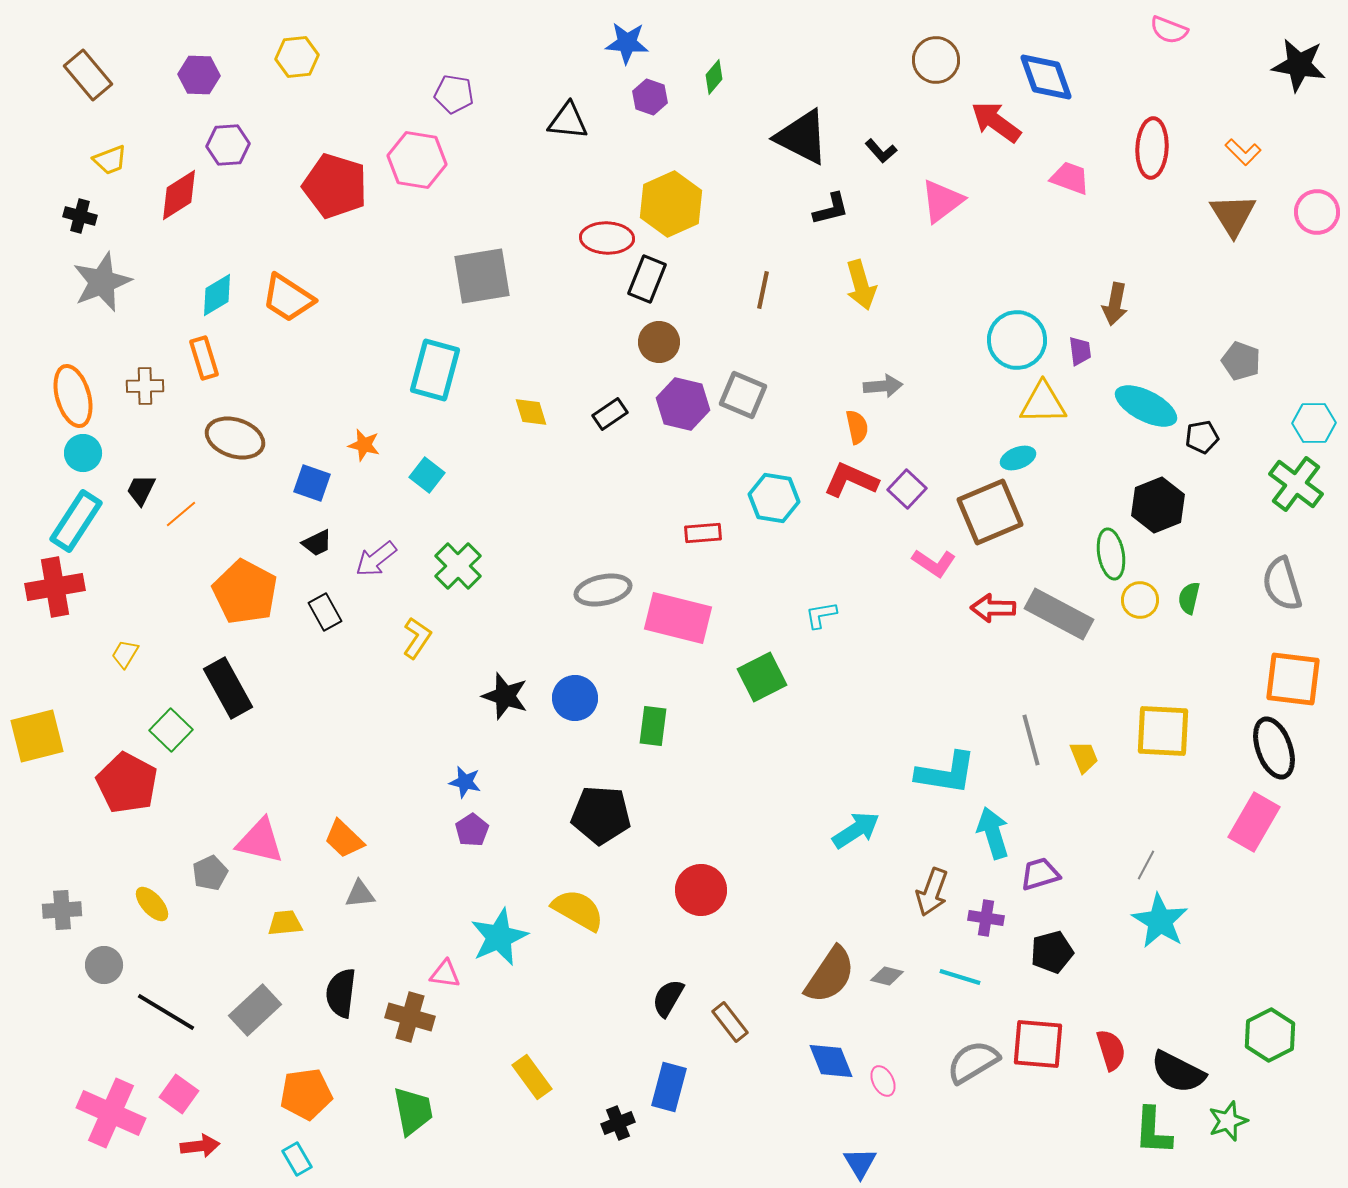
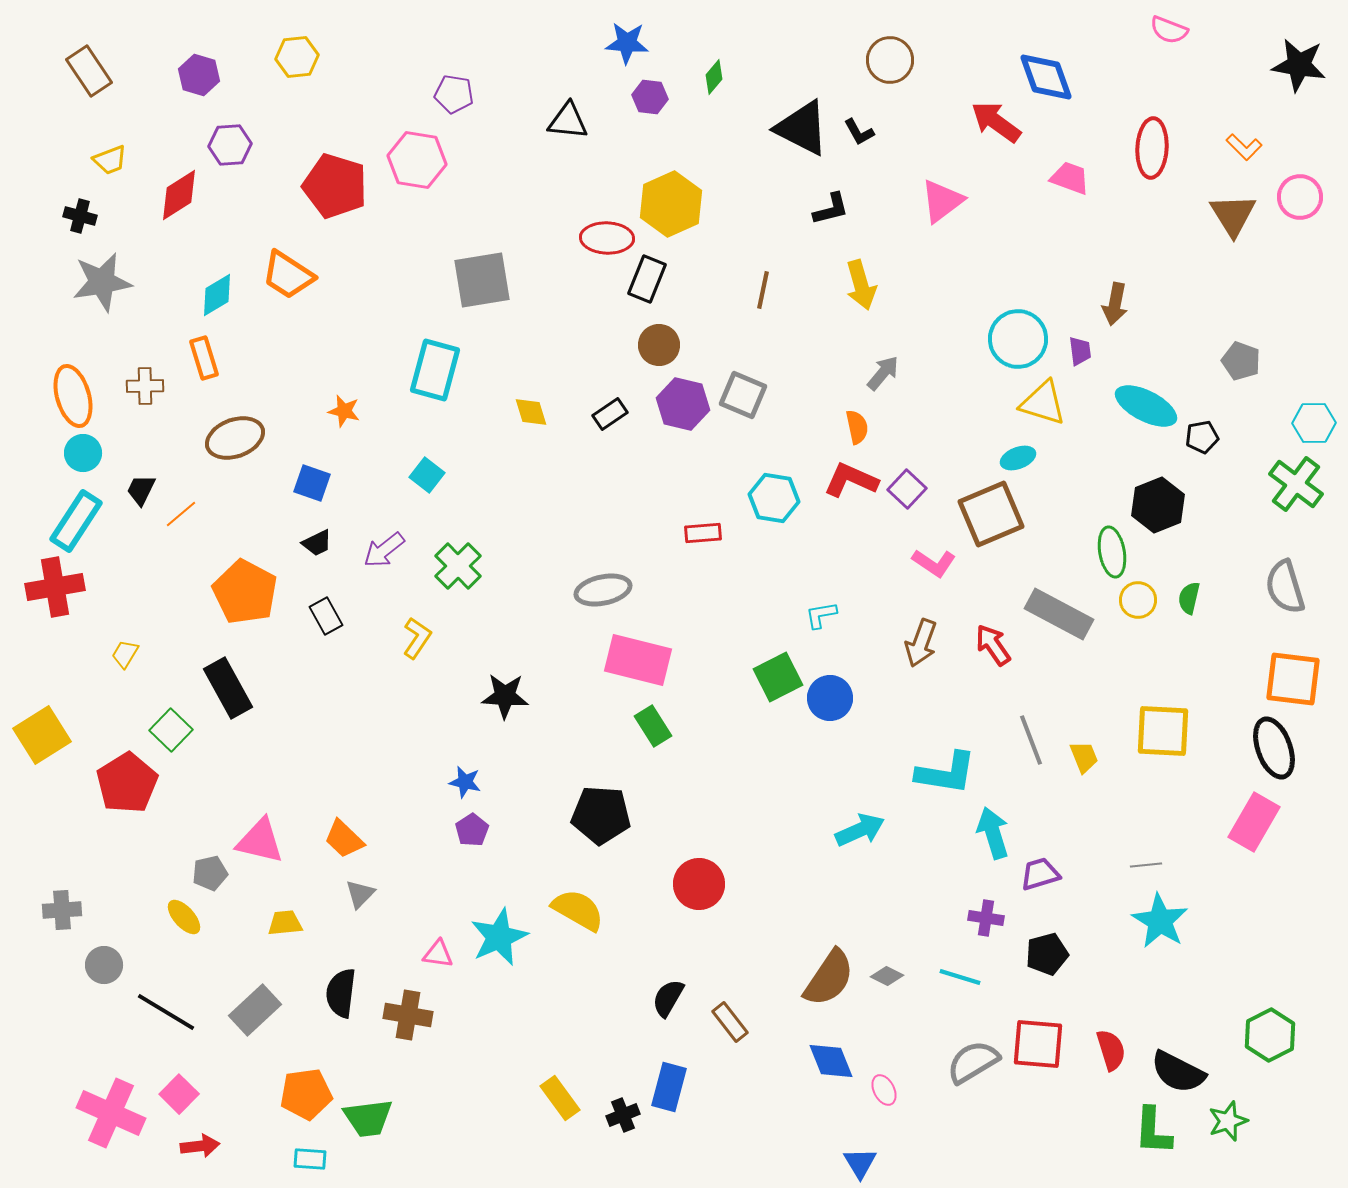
brown circle at (936, 60): moved 46 px left
brown rectangle at (88, 75): moved 1 px right, 4 px up; rotated 6 degrees clockwise
purple hexagon at (199, 75): rotated 15 degrees clockwise
purple hexagon at (650, 97): rotated 12 degrees counterclockwise
black triangle at (802, 137): moved 9 px up
purple hexagon at (228, 145): moved 2 px right
black L-shape at (881, 151): moved 22 px left, 19 px up; rotated 12 degrees clockwise
orange L-shape at (1243, 152): moved 1 px right, 5 px up
pink circle at (1317, 212): moved 17 px left, 15 px up
gray square at (482, 276): moved 4 px down
gray star at (102, 282): rotated 12 degrees clockwise
orange trapezoid at (288, 298): moved 23 px up
cyan circle at (1017, 340): moved 1 px right, 1 px up
brown circle at (659, 342): moved 3 px down
gray arrow at (883, 386): moved 13 px up; rotated 45 degrees counterclockwise
yellow triangle at (1043, 403): rotated 18 degrees clockwise
brown ellipse at (235, 438): rotated 38 degrees counterclockwise
orange star at (364, 445): moved 20 px left, 34 px up
brown square at (990, 512): moved 1 px right, 2 px down
green ellipse at (1111, 554): moved 1 px right, 2 px up
purple arrow at (376, 559): moved 8 px right, 9 px up
gray semicircle at (1282, 584): moved 3 px right, 3 px down
yellow circle at (1140, 600): moved 2 px left
red arrow at (993, 608): moved 37 px down; rotated 54 degrees clockwise
black rectangle at (325, 612): moved 1 px right, 4 px down
pink rectangle at (678, 618): moved 40 px left, 42 px down
green square at (762, 677): moved 16 px right
black star at (505, 696): rotated 15 degrees counterclockwise
blue circle at (575, 698): moved 255 px right
green rectangle at (653, 726): rotated 39 degrees counterclockwise
yellow square at (37, 736): moved 5 px right, 1 px up; rotated 18 degrees counterclockwise
gray line at (1031, 740): rotated 6 degrees counterclockwise
red pentagon at (127, 783): rotated 12 degrees clockwise
cyan arrow at (856, 830): moved 4 px right; rotated 9 degrees clockwise
gray line at (1146, 865): rotated 56 degrees clockwise
gray pentagon at (210, 873): rotated 12 degrees clockwise
red circle at (701, 890): moved 2 px left, 6 px up
brown arrow at (932, 892): moved 11 px left, 249 px up
gray triangle at (360, 894): rotated 40 degrees counterclockwise
yellow ellipse at (152, 904): moved 32 px right, 13 px down
black pentagon at (1052, 952): moved 5 px left, 2 px down
pink triangle at (445, 974): moved 7 px left, 20 px up
brown semicircle at (830, 975): moved 1 px left, 3 px down
gray diamond at (887, 976): rotated 12 degrees clockwise
brown cross at (410, 1017): moved 2 px left, 2 px up; rotated 6 degrees counterclockwise
yellow rectangle at (532, 1077): moved 28 px right, 21 px down
pink ellipse at (883, 1081): moved 1 px right, 9 px down
pink square at (179, 1094): rotated 9 degrees clockwise
green trapezoid at (413, 1111): moved 45 px left, 7 px down; rotated 94 degrees clockwise
black cross at (618, 1123): moved 5 px right, 8 px up
cyan rectangle at (297, 1159): moved 13 px right; rotated 56 degrees counterclockwise
